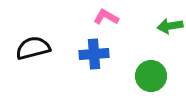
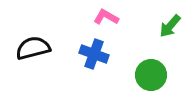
green arrow: rotated 40 degrees counterclockwise
blue cross: rotated 24 degrees clockwise
green circle: moved 1 px up
